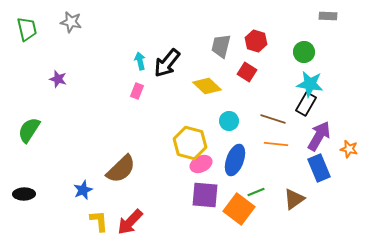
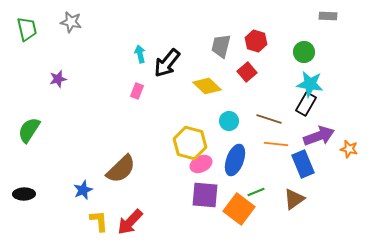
cyan arrow: moved 7 px up
red square: rotated 18 degrees clockwise
purple star: rotated 30 degrees counterclockwise
brown line: moved 4 px left
purple arrow: rotated 40 degrees clockwise
blue rectangle: moved 16 px left, 4 px up
